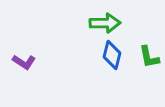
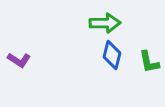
green L-shape: moved 5 px down
purple L-shape: moved 5 px left, 2 px up
